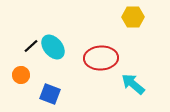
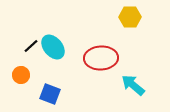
yellow hexagon: moved 3 px left
cyan arrow: moved 1 px down
